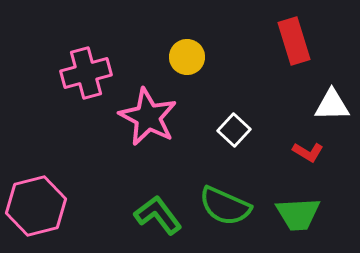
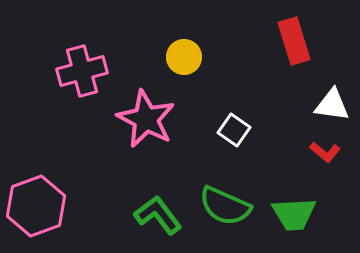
yellow circle: moved 3 px left
pink cross: moved 4 px left, 2 px up
white triangle: rotated 9 degrees clockwise
pink star: moved 2 px left, 2 px down
white square: rotated 8 degrees counterclockwise
red L-shape: moved 17 px right; rotated 8 degrees clockwise
pink hexagon: rotated 6 degrees counterclockwise
green trapezoid: moved 4 px left
